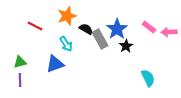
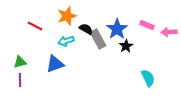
pink rectangle: moved 2 px left, 2 px up; rotated 16 degrees counterclockwise
gray rectangle: moved 2 px left
cyan arrow: moved 3 px up; rotated 105 degrees clockwise
